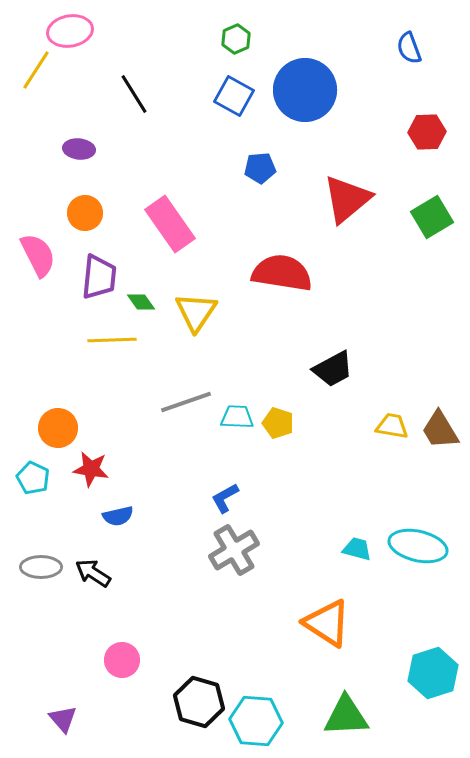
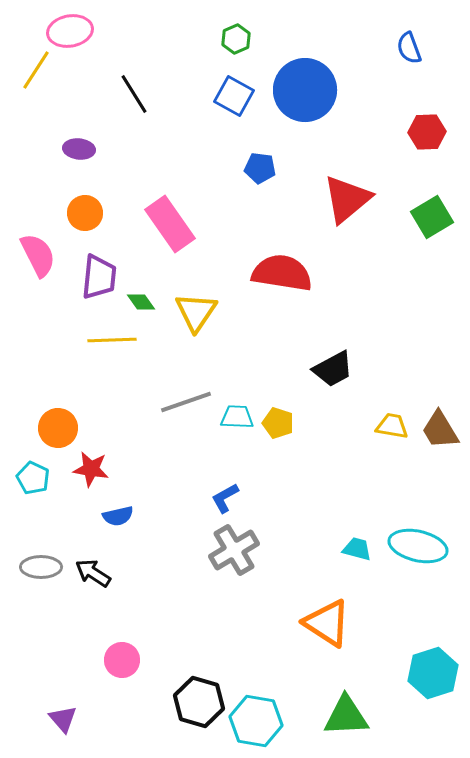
blue pentagon at (260, 168): rotated 12 degrees clockwise
cyan hexagon at (256, 721): rotated 6 degrees clockwise
